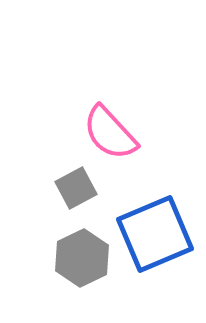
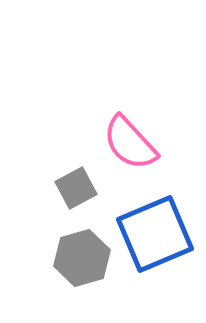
pink semicircle: moved 20 px right, 10 px down
gray hexagon: rotated 10 degrees clockwise
